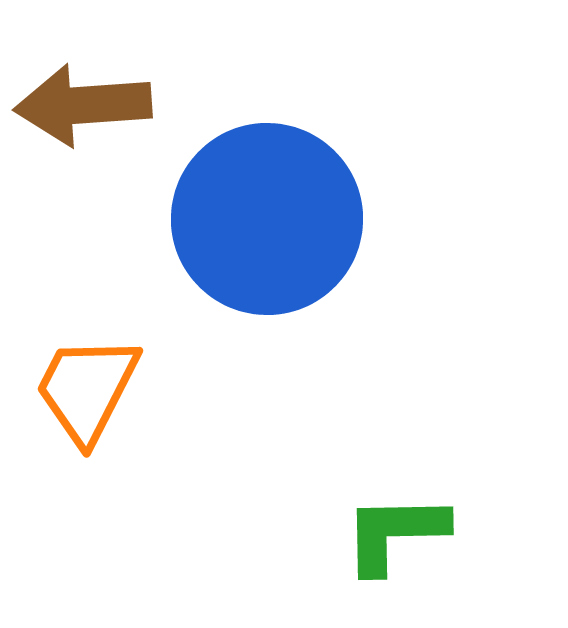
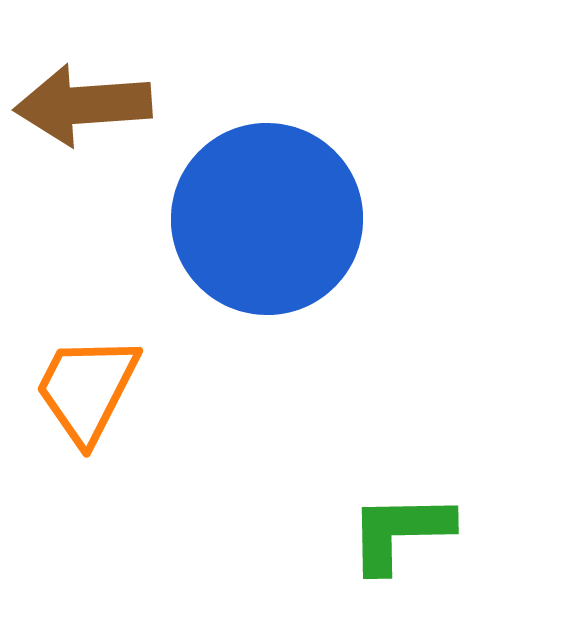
green L-shape: moved 5 px right, 1 px up
